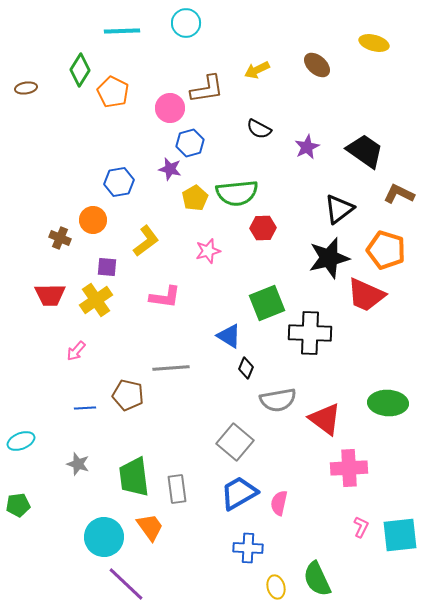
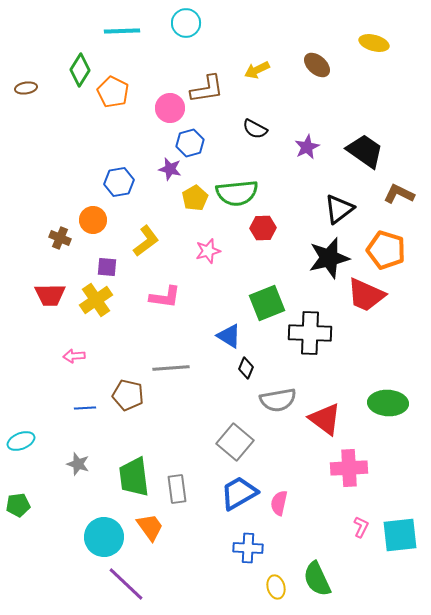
black semicircle at (259, 129): moved 4 px left
pink arrow at (76, 351): moved 2 px left, 5 px down; rotated 45 degrees clockwise
